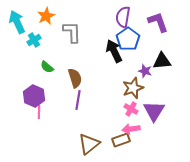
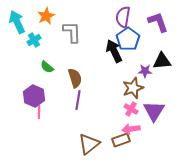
purple star: rotated 16 degrees counterclockwise
